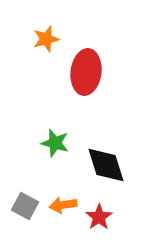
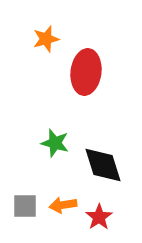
black diamond: moved 3 px left
gray square: rotated 28 degrees counterclockwise
